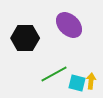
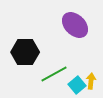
purple ellipse: moved 6 px right
black hexagon: moved 14 px down
cyan square: moved 2 px down; rotated 36 degrees clockwise
